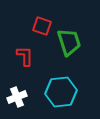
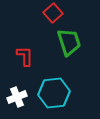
red square: moved 11 px right, 13 px up; rotated 30 degrees clockwise
cyan hexagon: moved 7 px left, 1 px down
